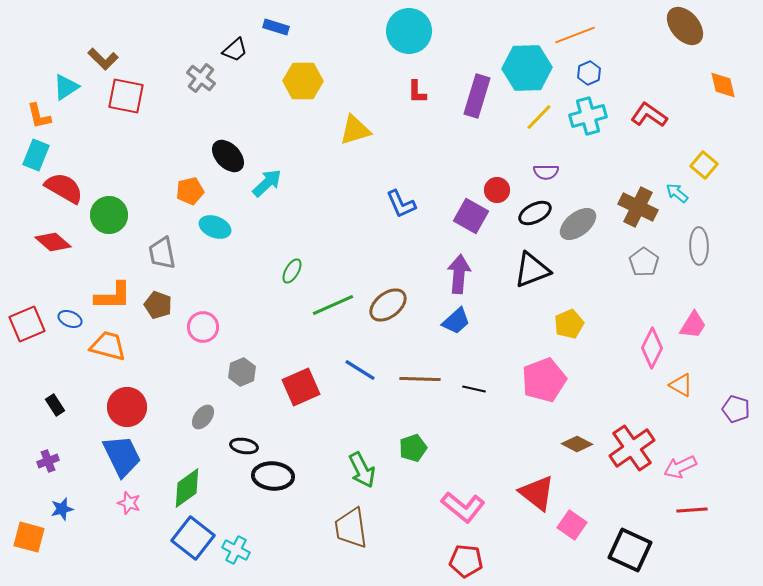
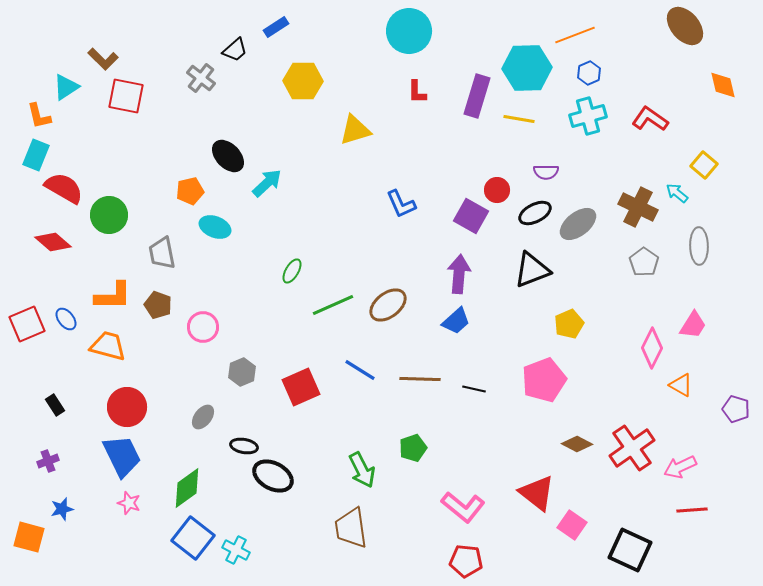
blue rectangle at (276, 27): rotated 50 degrees counterclockwise
red L-shape at (649, 115): moved 1 px right, 4 px down
yellow line at (539, 117): moved 20 px left, 2 px down; rotated 56 degrees clockwise
blue ellipse at (70, 319): moved 4 px left; rotated 30 degrees clockwise
black ellipse at (273, 476): rotated 24 degrees clockwise
